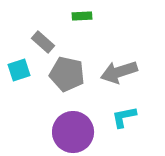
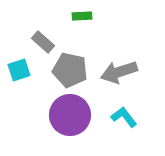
gray pentagon: moved 3 px right, 4 px up
cyan L-shape: rotated 64 degrees clockwise
purple circle: moved 3 px left, 17 px up
